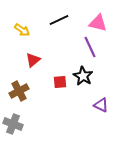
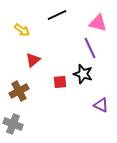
black line: moved 2 px left, 5 px up
purple line: moved 1 px down
black star: moved 2 px up; rotated 12 degrees counterclockwise
